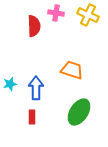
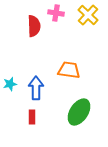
yellow cross: rotated 20 degrees clockwise
orange trapezoid: moved 3 px left; rotated 10 degrees counterclockwise
